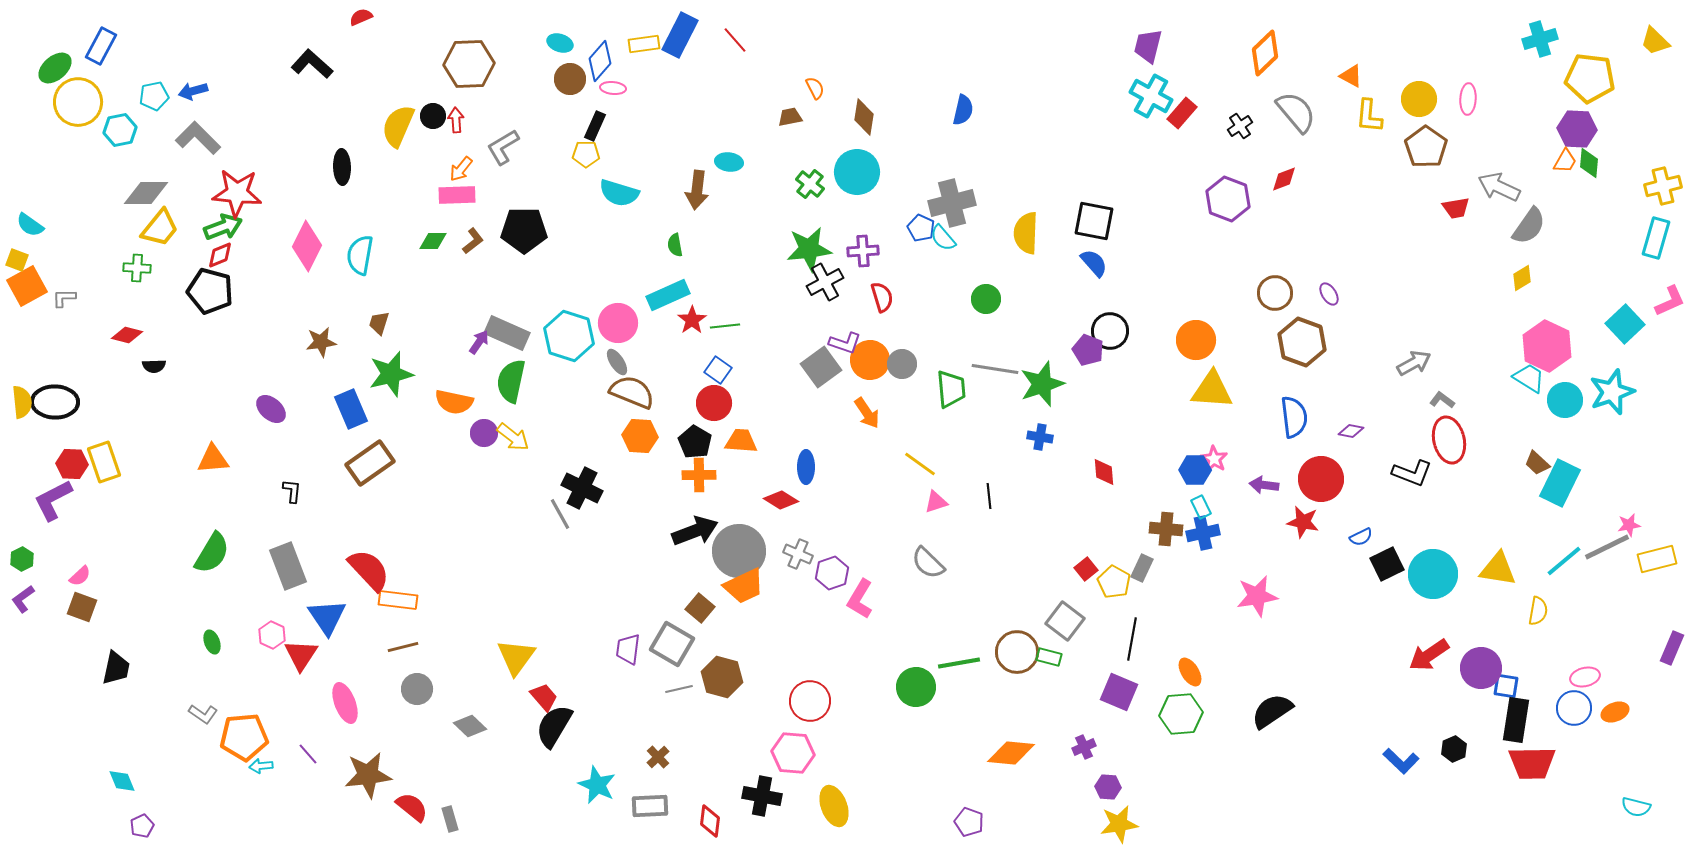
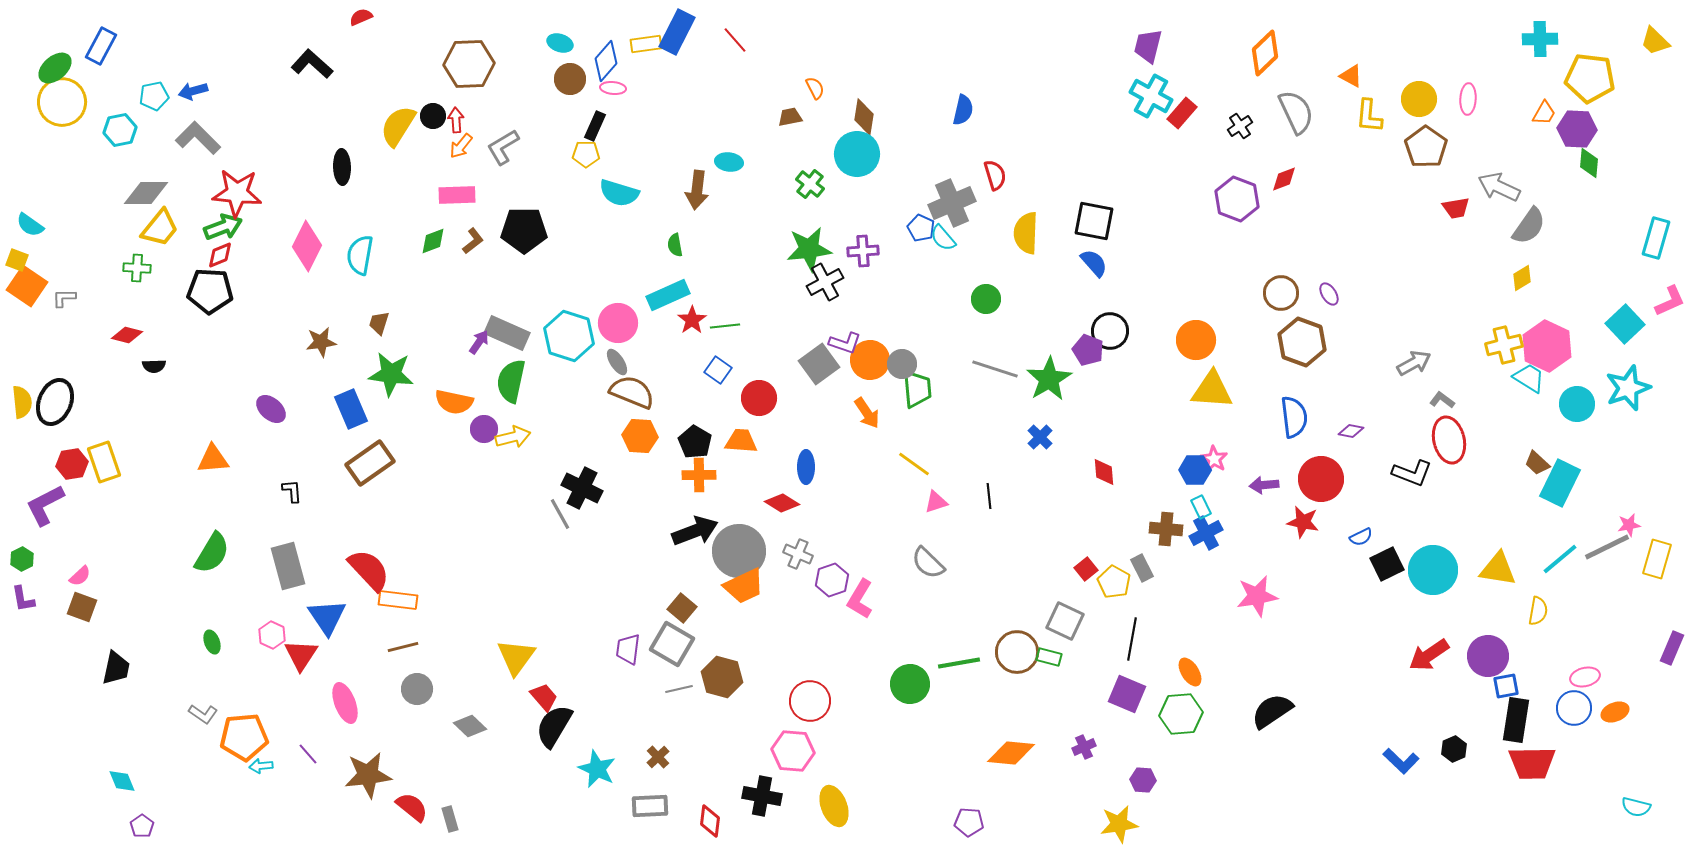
blue rectangle at (680, 35): moved 3 px left, 3 px up
cyan cross at (1540, 39): rotated 16 degrees clockwise
yellow rectangle at (644, 44): moved 2 px right
blue diamond at (600, 61): moved 6 px right
yellow circle at (78, 102): moved 16 px left
gray semicircle at (1296, 112): rotated 15 degrees clockwise
yellow semicircle at (398, 126): rotated 9 degrees clockwise
orange trapezoid at (1565, 161): moved 21 px left, 48 px up
orange arrow at (461, 169): moved 23 px up
cyan circle at (857, 172): moved 18 px up
yellow cross at (1663, 186): moved 159 px left, 159 px down
purple hexagon at (1228, 199): moved 9 px right
gray cross at (952, 203): rotated 9 degrees counterclockwise
green diamond at (433, 241): rotated 20 degrees counterclockwise
orange square at (27, 286): rotated 27 degrees counterclockwise
black pentagon at (210, 291): rotated 12 degrees counterclockwise
brown circle at (1275, 293): moved 6 px right
red semicircle at (882, 297): moved 113 px right, 122 px up
gray square at (821, 367): moved 2 px left, 3 px up
gray line at (995, 369): rotated 9 degrees clockwise
green star at (391, 374): rotated 21 degrees clockwise
green star at (1042, 384): moved 7 px right, 5 px up; rotated 12 degrees counterclockwise
green trapezoid at (951, 389): moved 34 px left
cyan star at (1612, 392): moved 16 px right, 4 px up
cyan circle at (1565, 400): moved 12 px right, 4 px down
black ellipse at (55, 402): rotated 69 degrees counterclockwise
red circle at (714, 403): moved 45 px right, 5 px up
purple circle at (484, 433): moved 4 px up
yellow arrow at (513, 437): rotated 52 degrees counterclockwise
blue cross at (1040, 437): rotated 35 degrees clockwise
red hexagon at (72, 464): rotated 12 degrees counterclockwise
yellow line at (920, 464): moved 6 px left
purple arrow at (1264, 485): rotated 12 degrees counterclockwise
black L-shape at (292, 491): rotated 10 degrees counterclockwise
purple L-shape at (53, 500): moved 8 px left, 5 px down
red diamond at (781, 500): moved 1 px right, 3 px down
blue cross at (1203, 533): moved 3 px right; rotated 16 degrees counterclockwise
yellow rectangle at (1657, 559): rotated 60 degrees counterclockwise
cyan line at (1564, 561): moved 4 px left, 2 px up
gray rectangle at (288, 566): rotated 6 degrees clockwise
gray rectangle at (1142, 568): rotated 52 degrees counterclockwise
purple hexagon at (832, 573): moved 7 px down
cyan circle at (1433, 574): moved 4 px up
purple L-shape at (23, 599): rotated 64 degrees counterclockwise
brown square at (700, 608): moved 18 px left
gray square at (1065, 621): rotated 12 degrees counterclockwise
purple circle at (1481, 668): moved 7 px right, 12 px up
blue square at (1506, 686): rotated 20 degrees counterclockwise
green circle at (916, 687): moved 6 px left, 3 px up
purple square at (1119, 692): moved 8 px right, 2 px down
pink hexagon at (793, 753): moved 2 px up
cyan star at (597, 785): moved 16 px up
purple hexagon at (1108, 787): moved 35 px right, 7 px up
purple pentagon at (969, 822): rotated 16 degrees counterclockwise
purple pentagon at (142, 826): rotated 10 degrees counterclockwise
